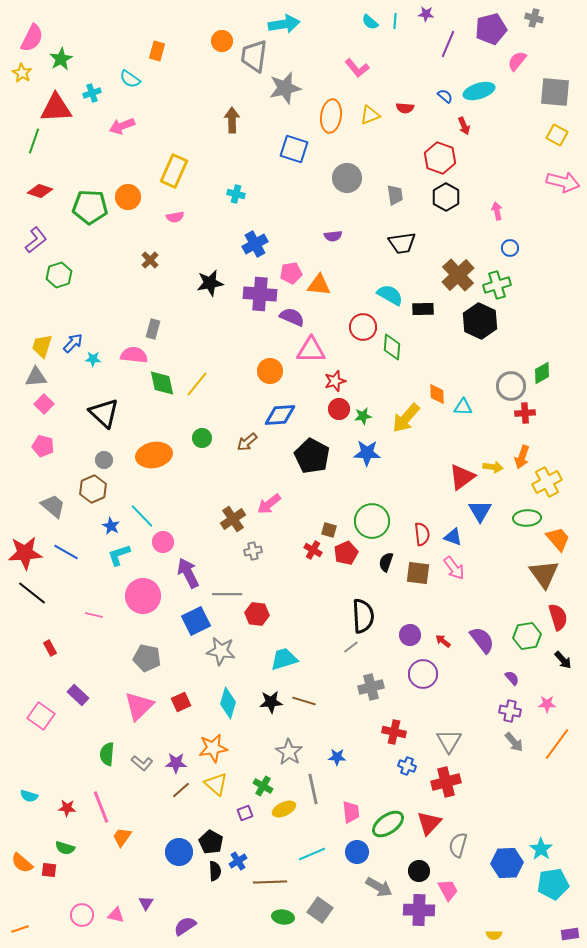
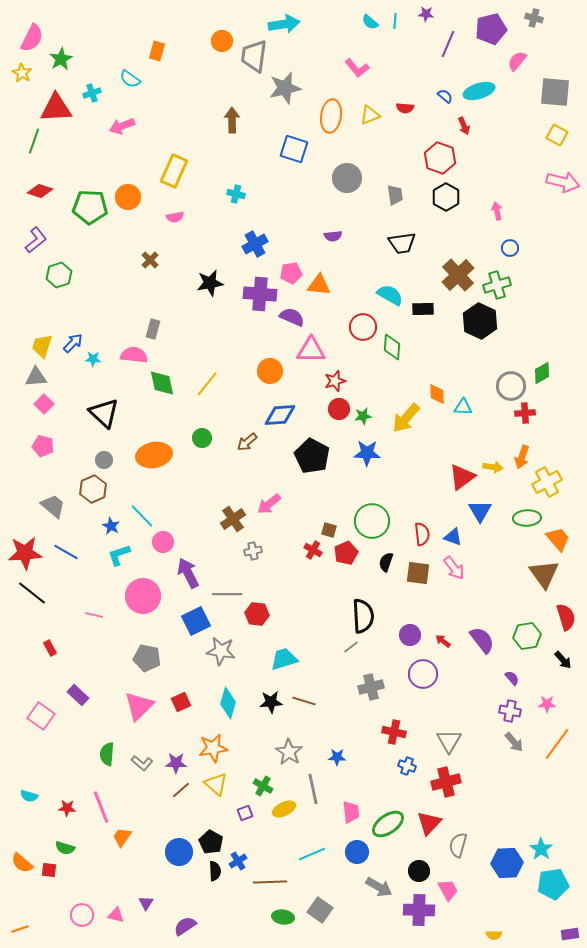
yellow line at (197, 384): moved 10 px right
red semicircle at (558, 617): moved 8 px right
